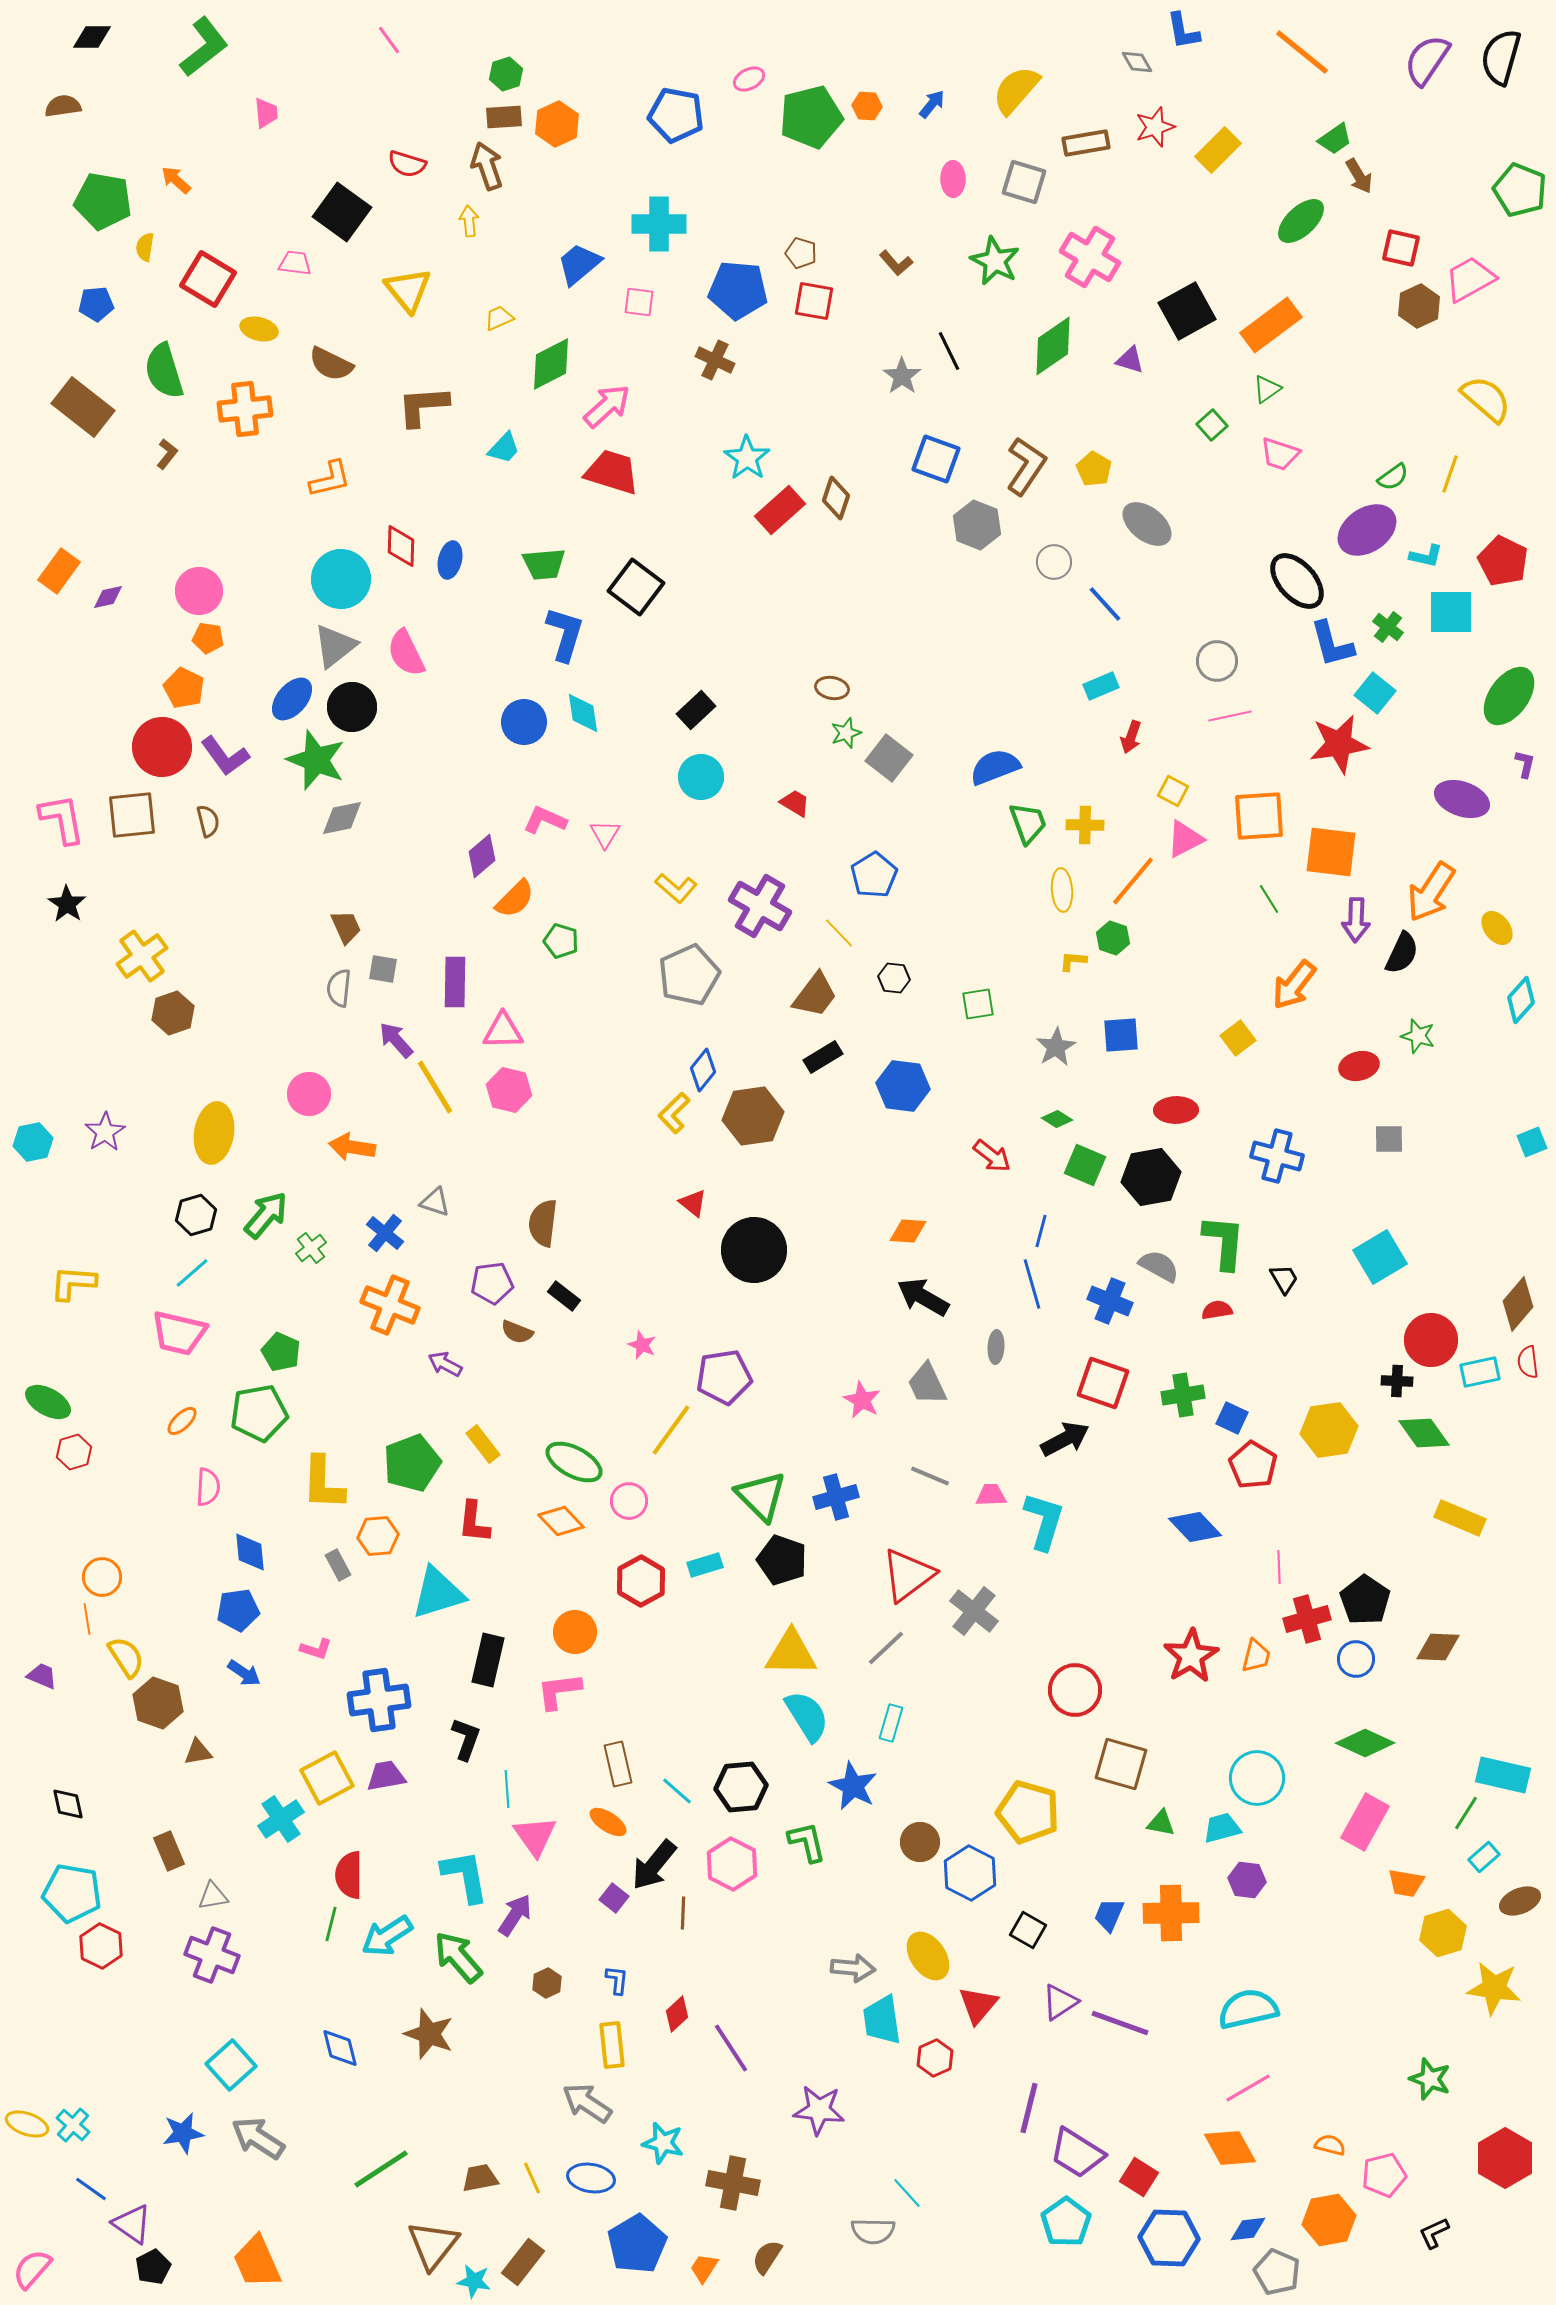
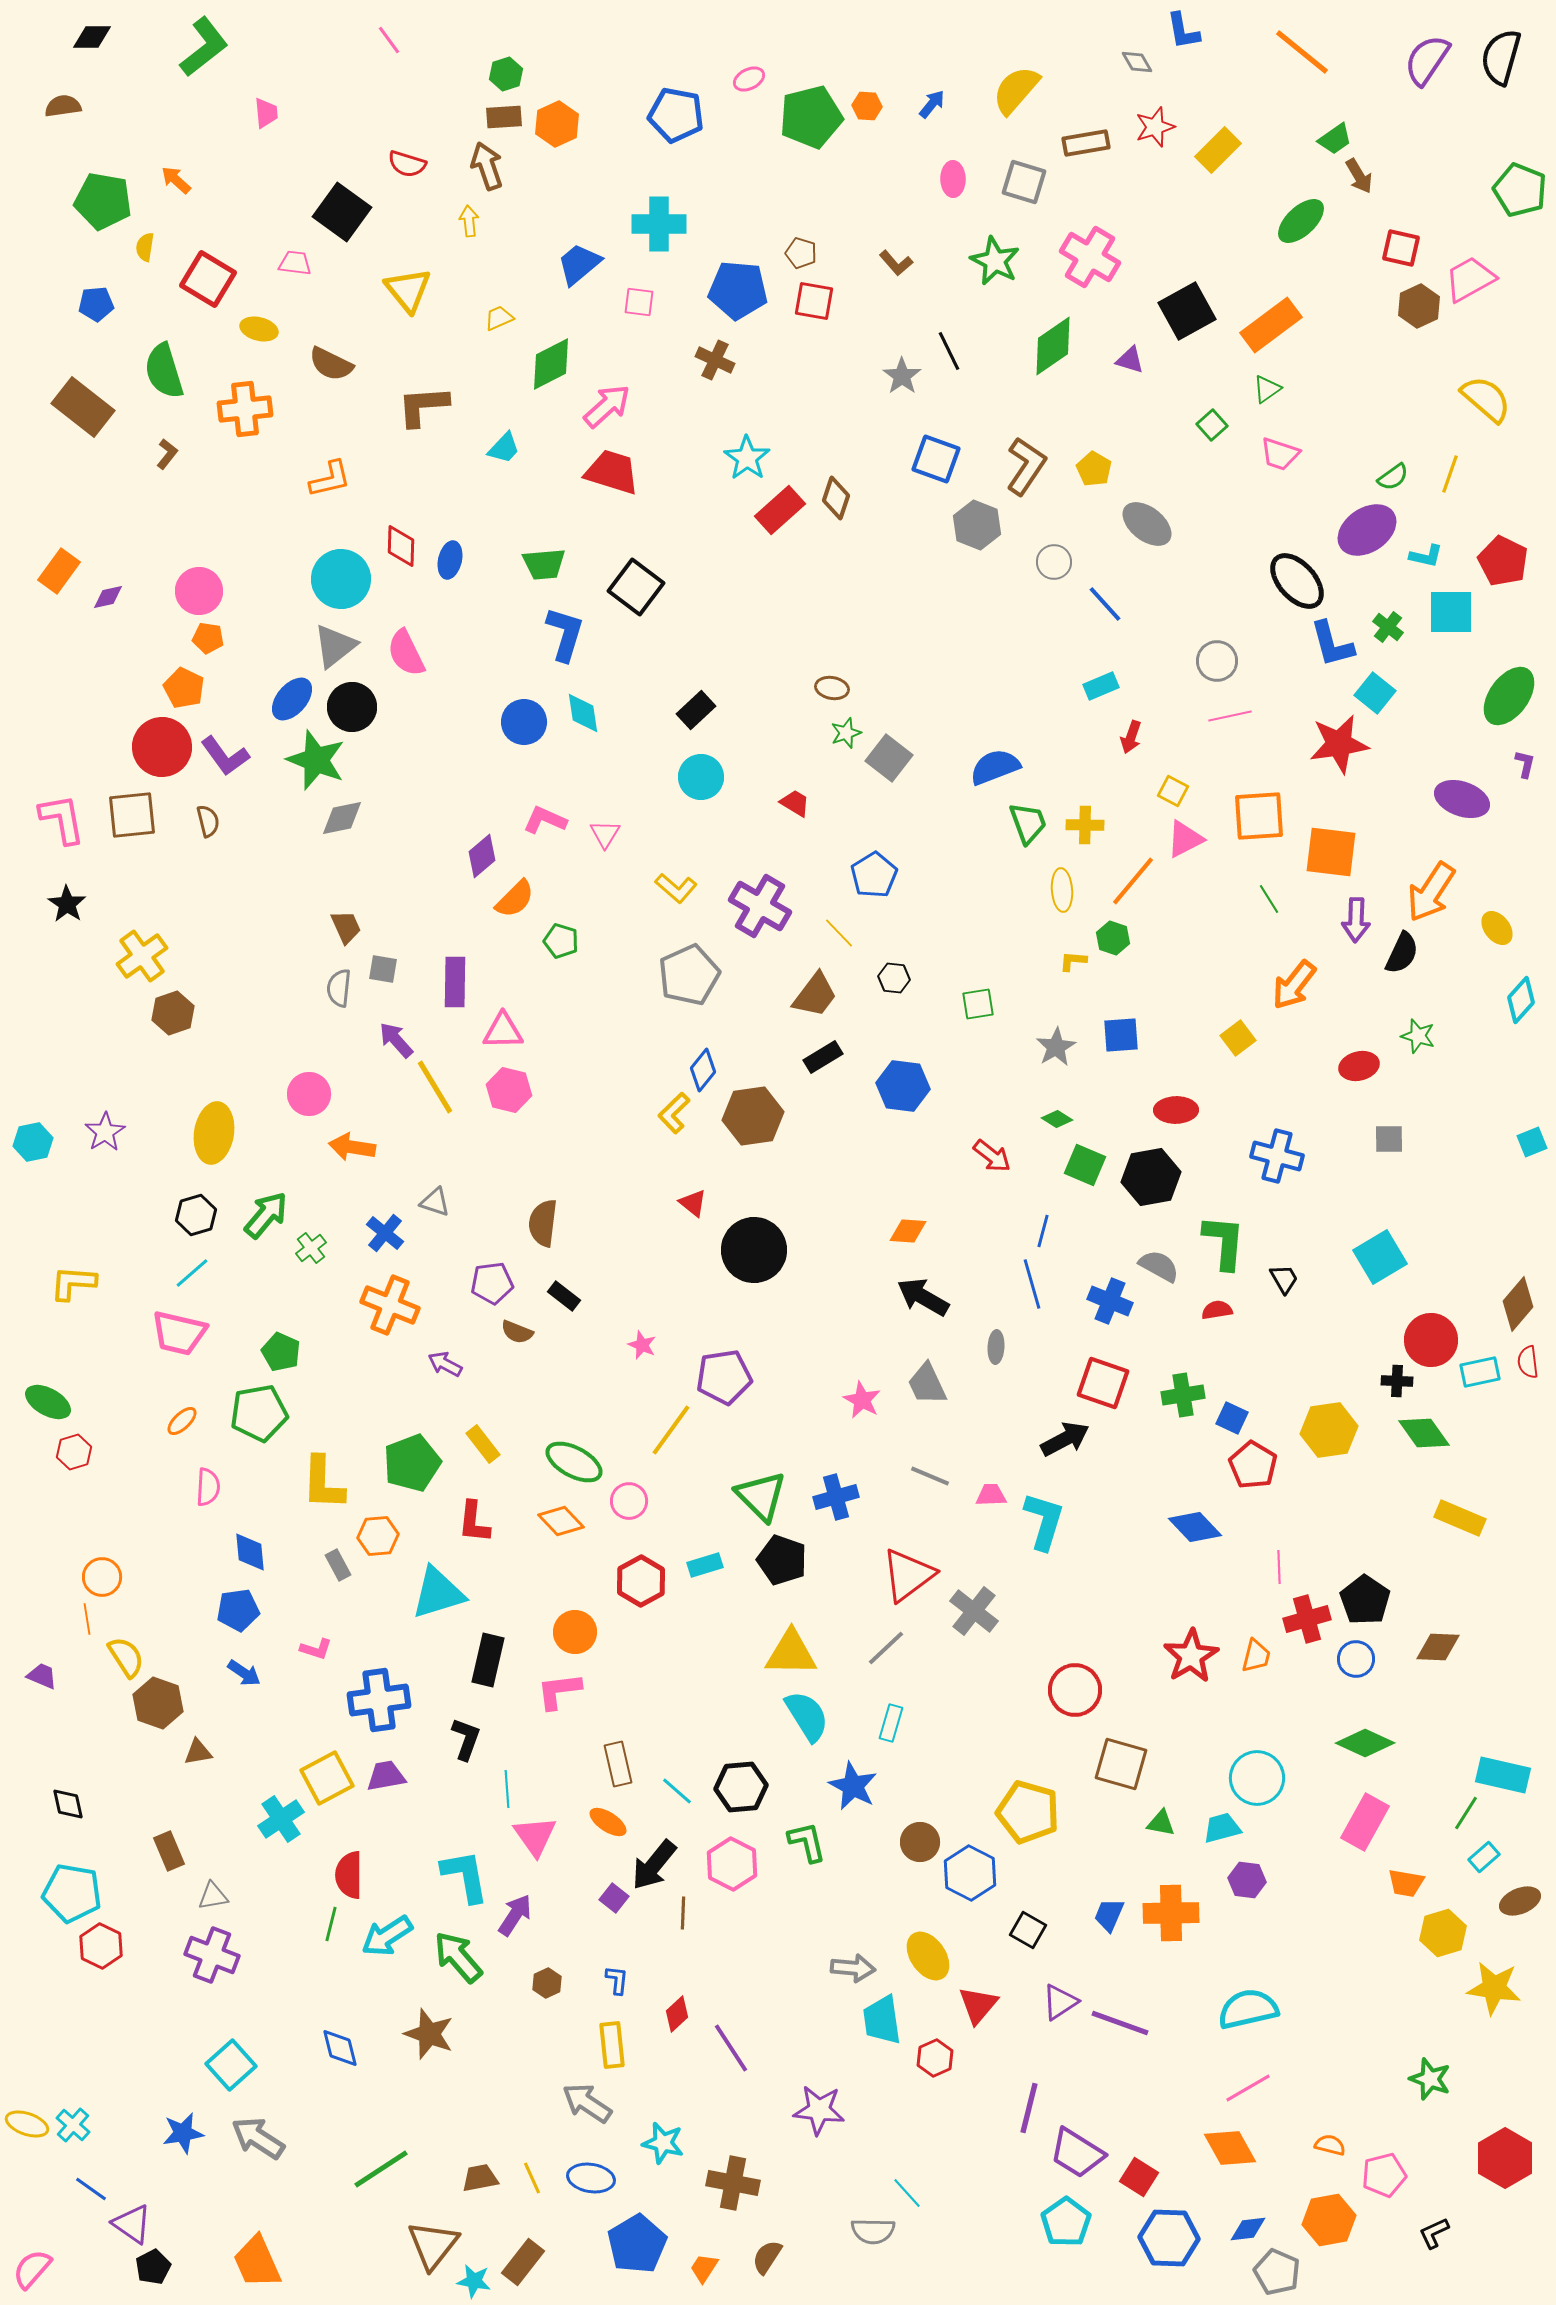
blue line at (1041, 1231): moved 2 px right
